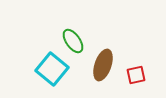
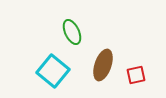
green ellipse: moved 1 px left, 9 px up; rotated 10 degrees clockwise
cyan square: moved 1 px right, 2 px down
